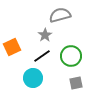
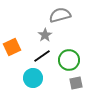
green circle: moved 2 px left, 4 px down
